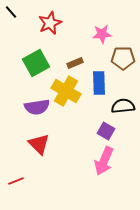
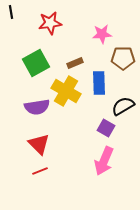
black line: rotated 32 degrees clockwise
red star: rotated 15 degrees clockwise
black semicircle: rotated 25 degrees counterclockwise
purple square: moved 3 px up
red line: moved 24 px right, 10 px up
